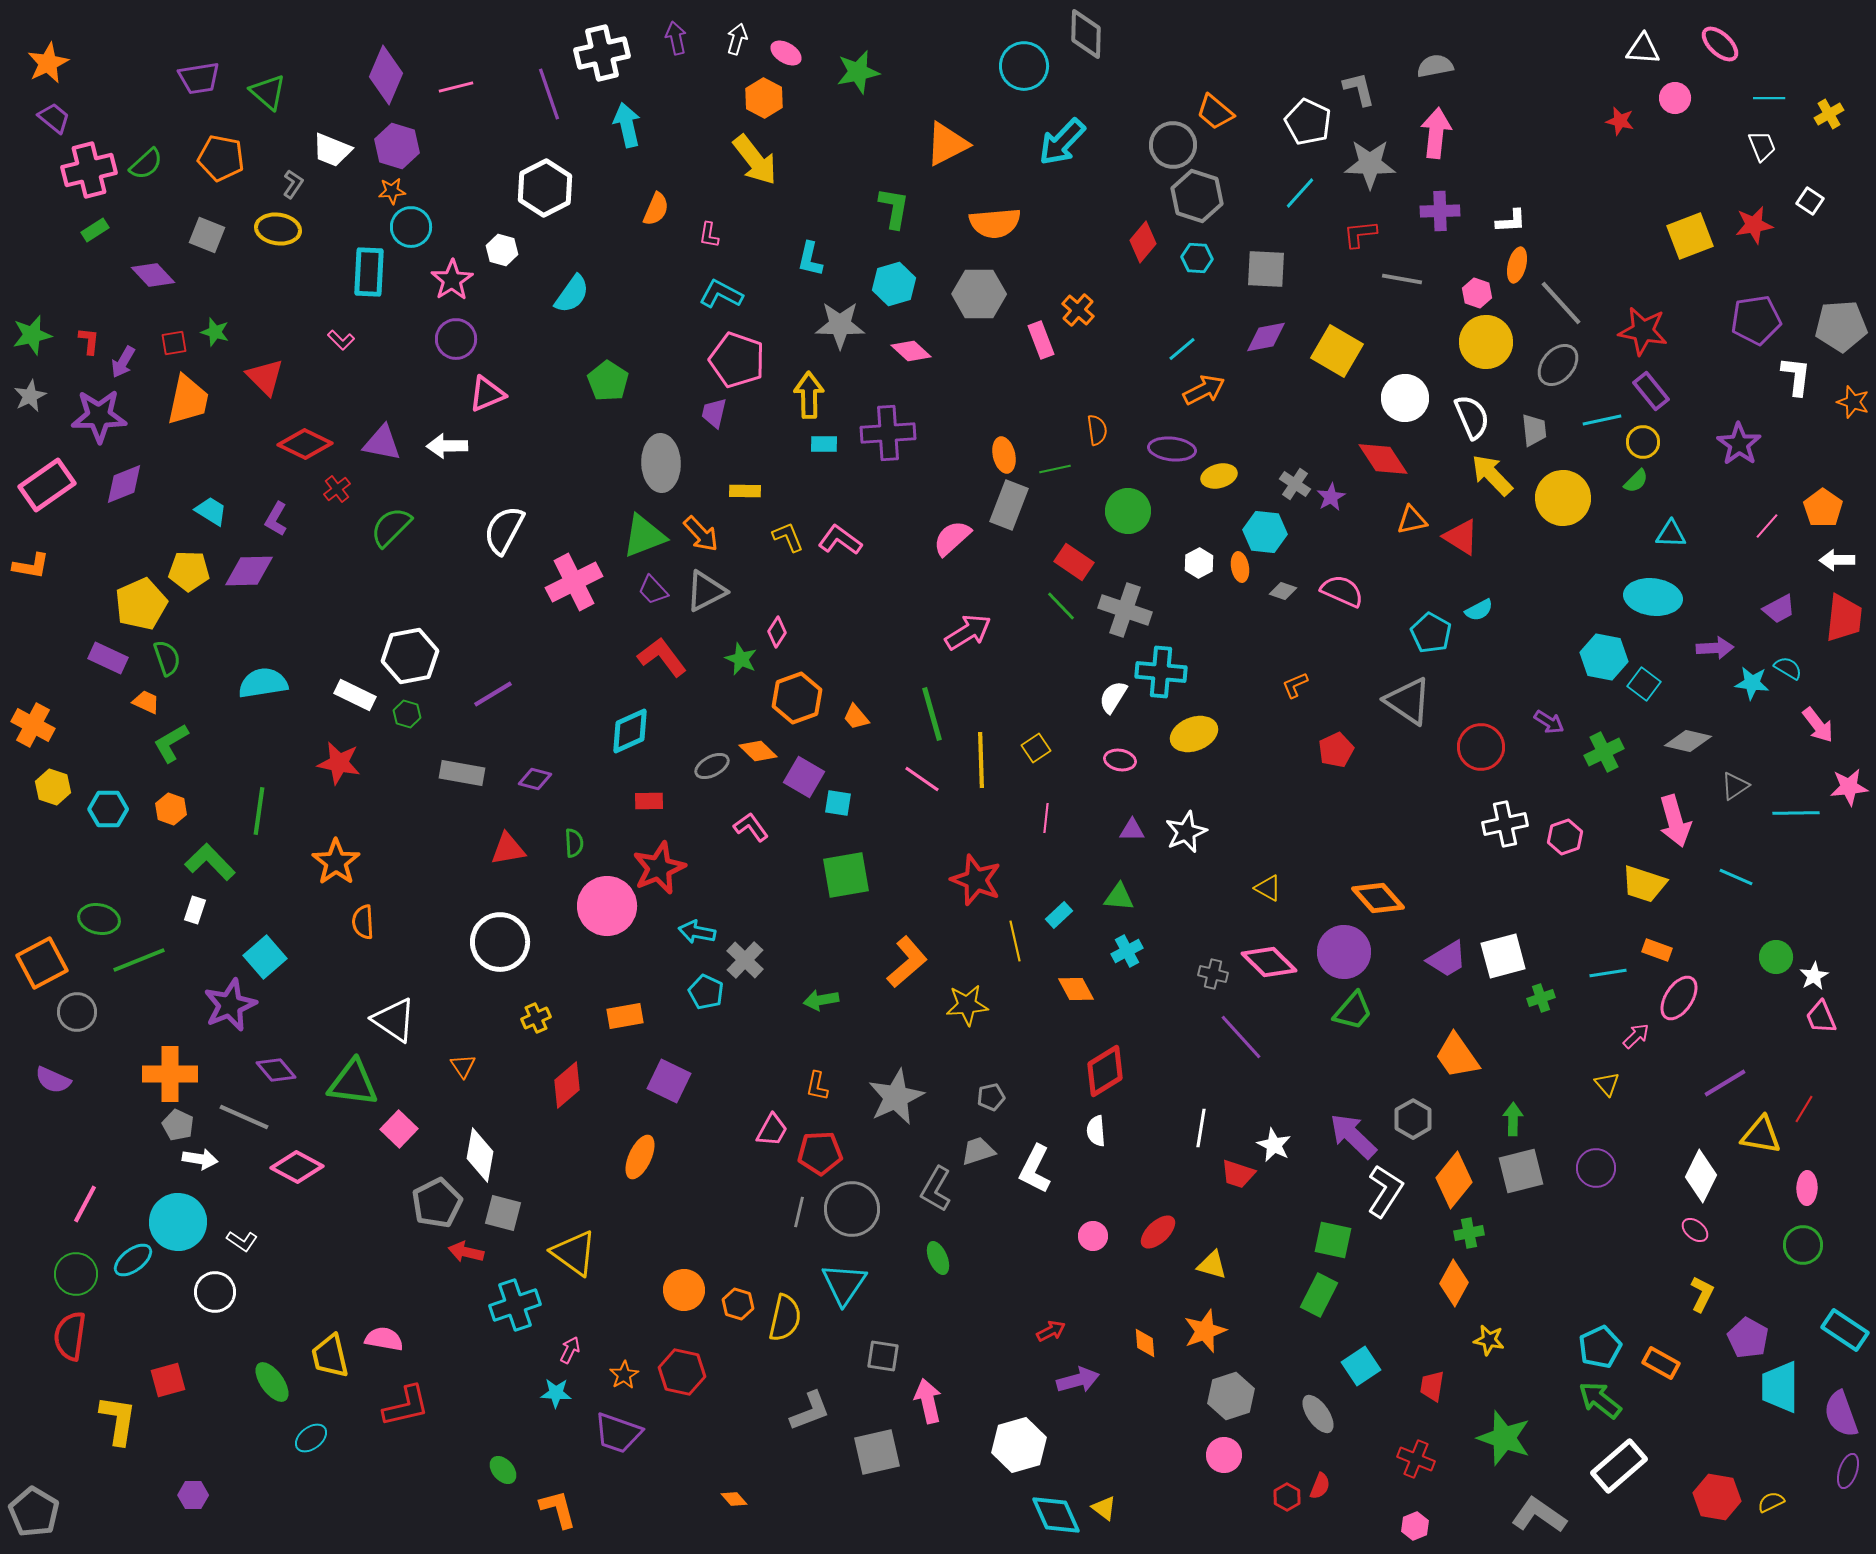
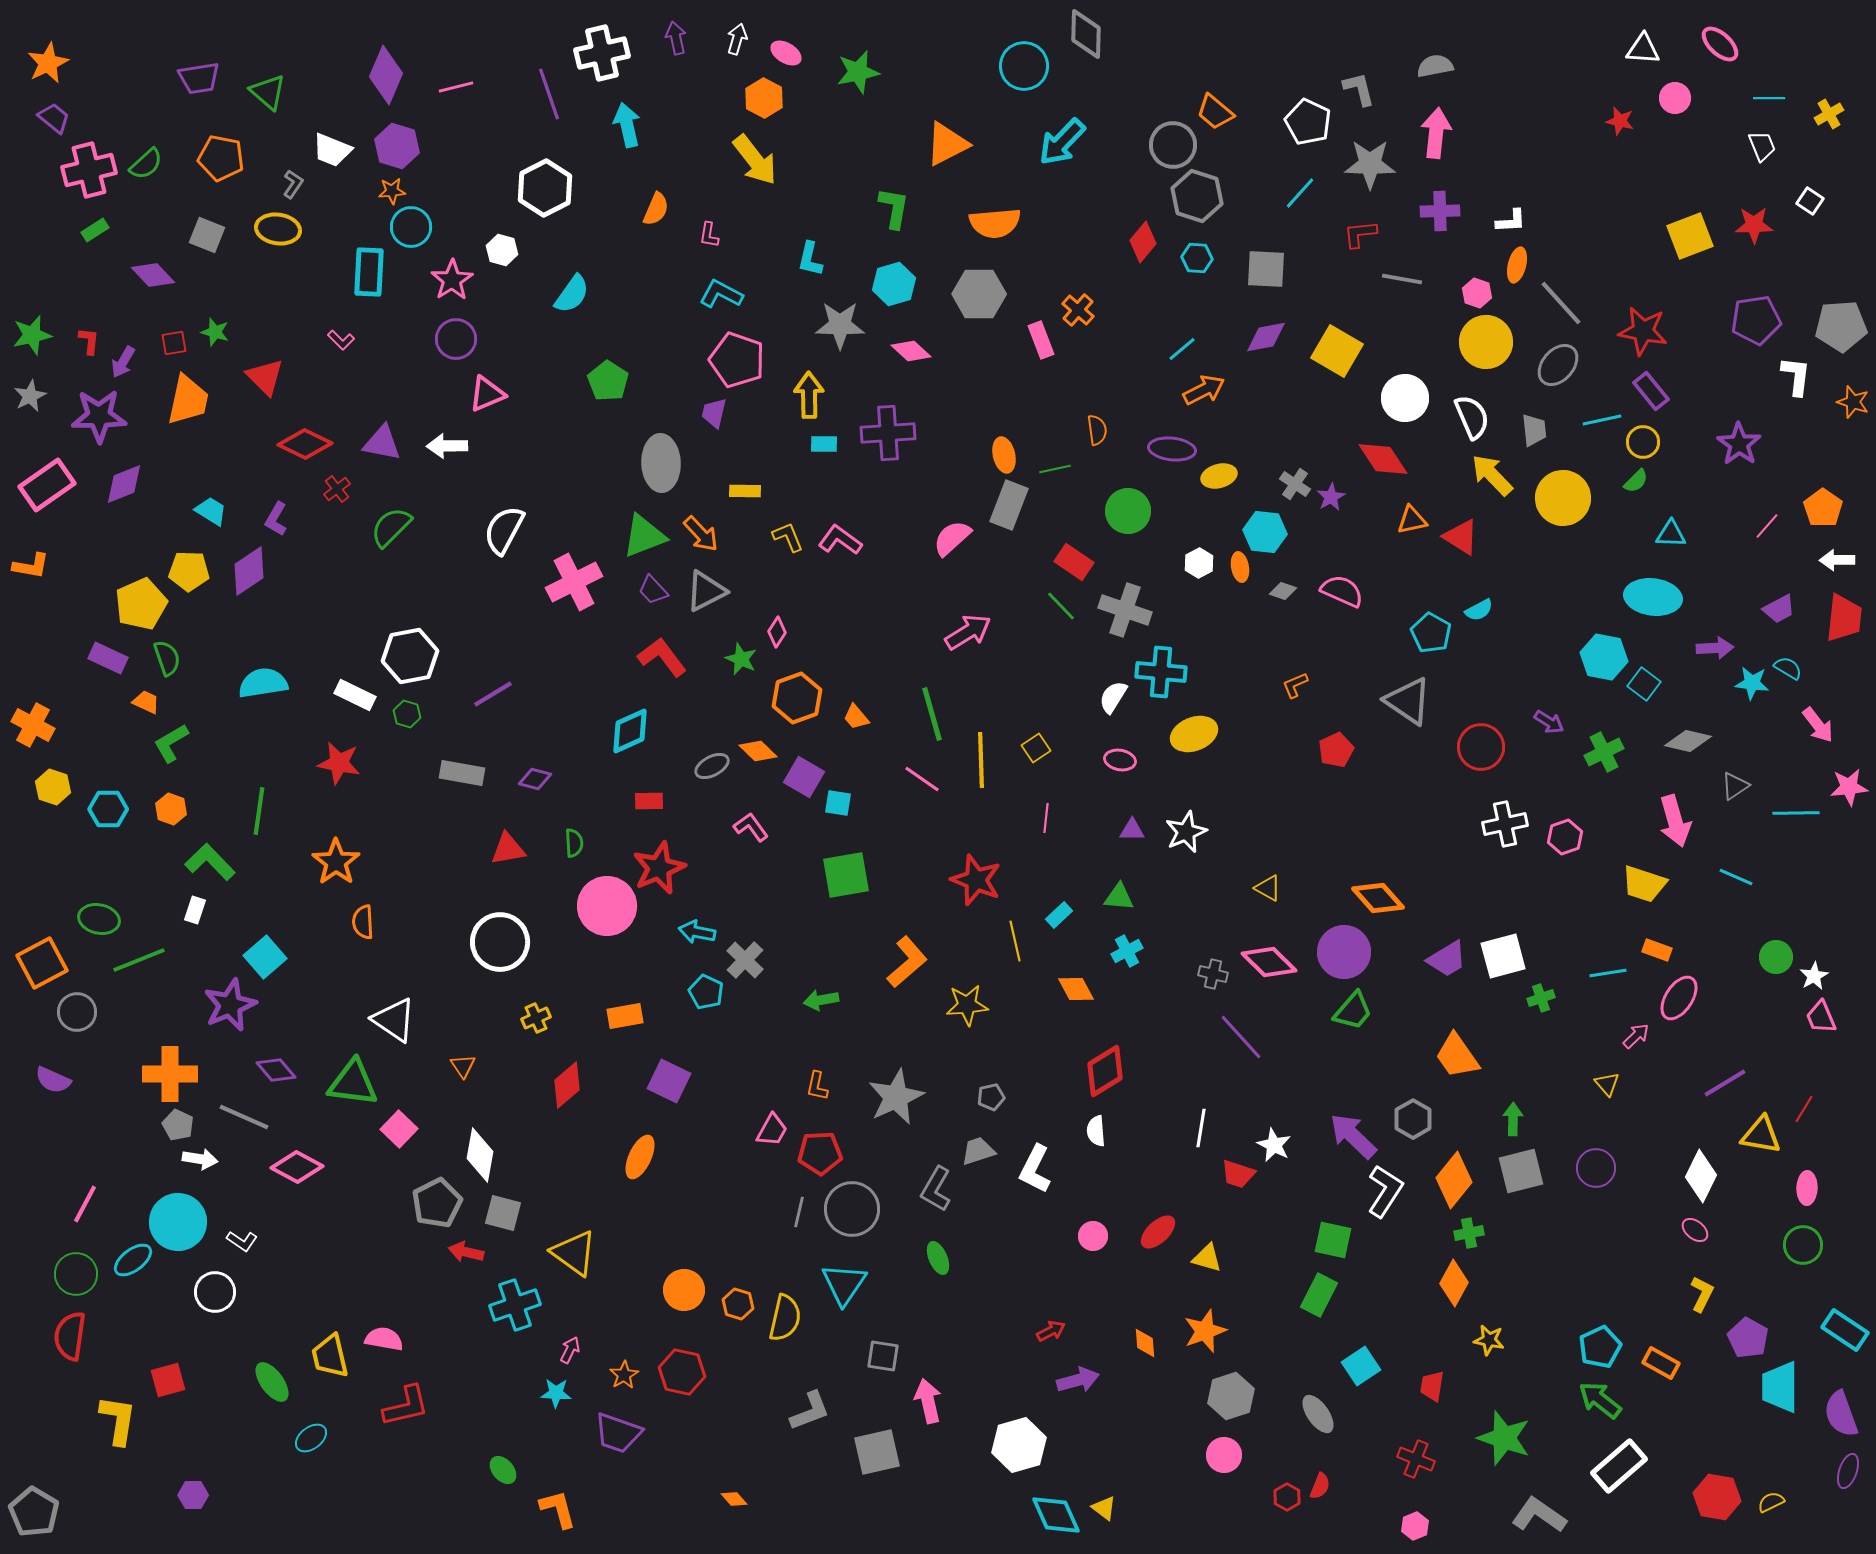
red star at (1754, 225): rotated 9 degrees clockwise
purple diamond at (249, 571): rotated 33 degrees counterclockwise
yellow triangle at (1212, 1265): moved 5 px left, 7 px up
